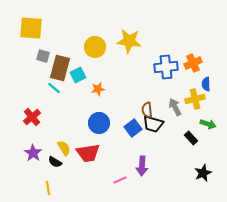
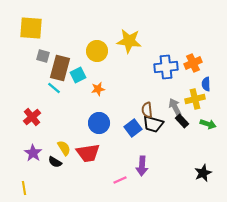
yellow circle: moved 2 px right, 4 px down
black rectangle: moved 9 px left, 17 px up
yellow line: moved 24 px left
